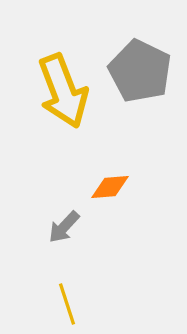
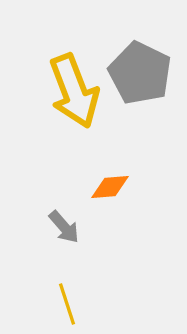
gray pentagon: moved 2 px down
yellow arrow: moved 11 px right
gray arrow: rotated 84 degrees counterclockwise
